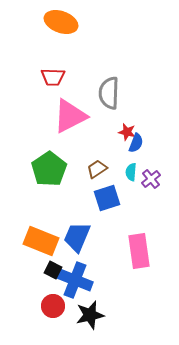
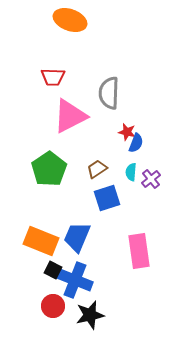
orange ellipse: moved 9 px right, 2 px up
